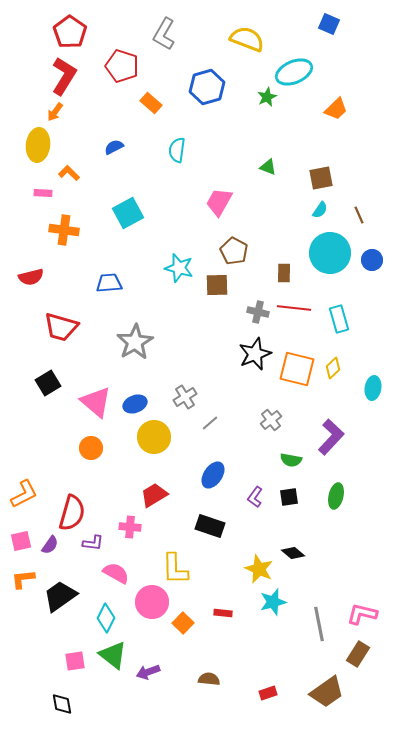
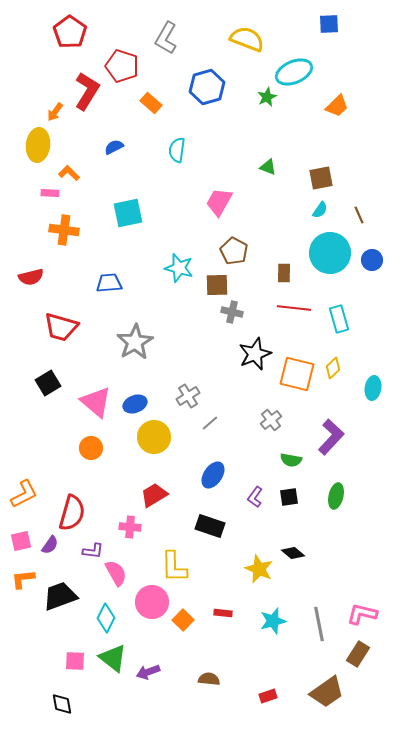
blue square at (329, 24): rotated 25 degrees counterclockwise
gray L-shape at (164, 34): moved 2 px right, 4 px down
red L-shape at (64, 76): moved 23 px right, 15 px down
orange trapezoid at (336, 109): moved 1 px right, 3 px up
pink rectangle at (43, 193): moved 7 px right
cyan square at (128, 213): rotated 16 degrees clockwise
gray cross at (258, 312): moved 26 px left
orange square at (297, 369): moved 5 px down
gray cross at (185, 397): moved 3 px right, 1 px up
purple L-shape at (93, 543): moved 8 px down
yellow L-shape at (175, 569): moved 1 px left, 2 px up
pink semicircle at (116, 573): rotated 32 degrees clockwise
black trapezoid at (60, 596): rotated 15 degrees clockwise
cyan star at (273, 602): moved 19 px down
orange square at (183, 623): moved 3 px up
green triangle at (113, 655): moved 3 px down
pink square at (75, 661): rotated 10 degrees clockwise
red rectangle at (268, 693): moved 3 px down
